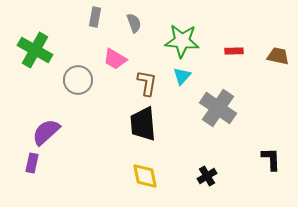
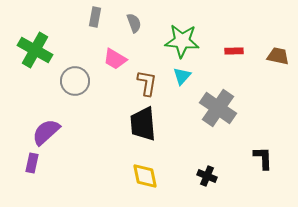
gray circle: moved 3 px left, 1 px down
black L-shape: moved 8 px left, 1 px up
black cross: rotated 36 degrees counterclockwise
